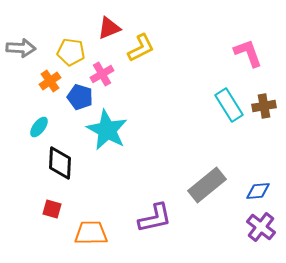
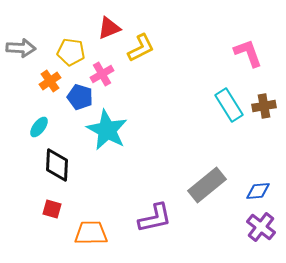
black diamond: moved 3 px left, 2 px down
